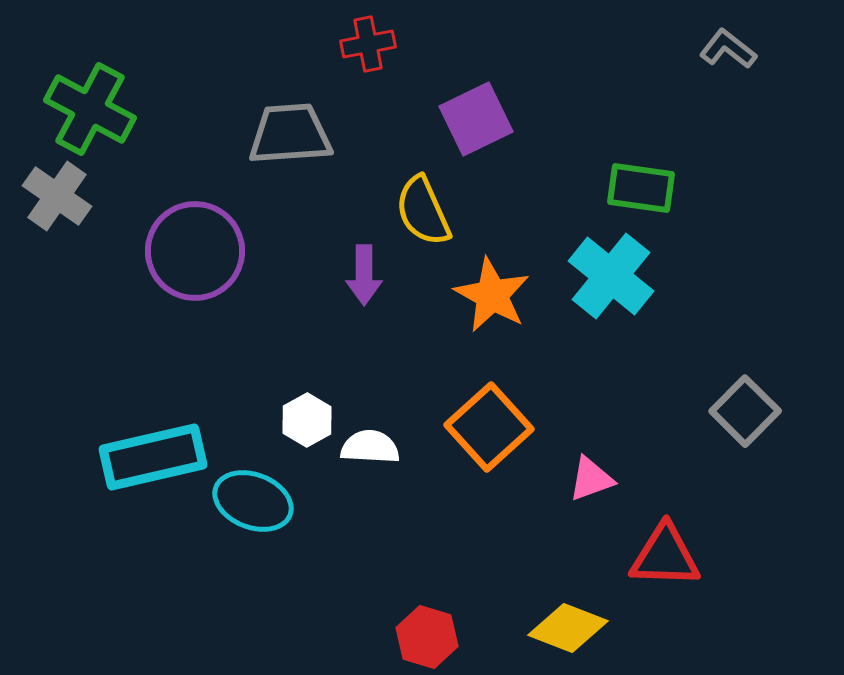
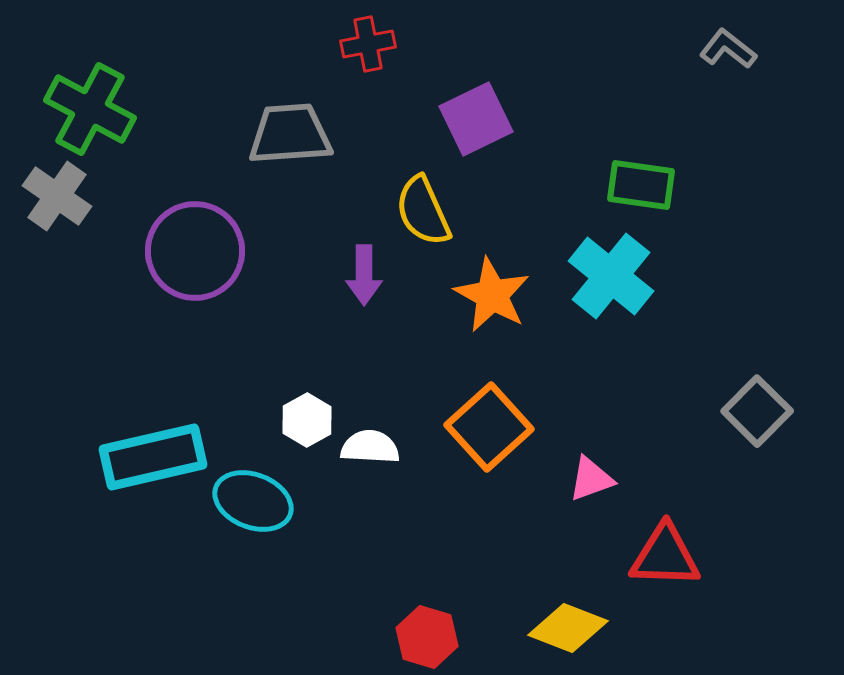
green rectangle: moved 3 px up
gray square: moved 12 px right
